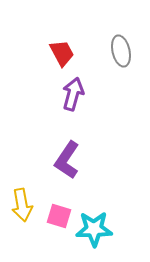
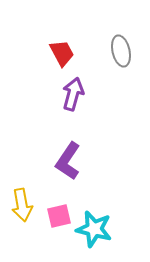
purple L-shape: moved 1 px right, 1 px down
pink square: rotated 30 degrees counterclockwise
cyan star: rotated 15 degrees clockwise
